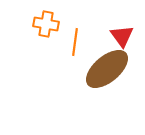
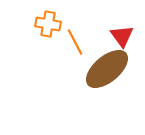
orange cross: moved 2 px right
orange line: rotated 36 degrees counterclockwise
